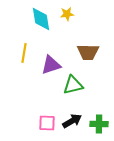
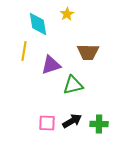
yellow star: rotated 24 degrees counterclockwise
cyan diamond: moved 3 px left, 5 px down
yellow line: moved 2 px up
